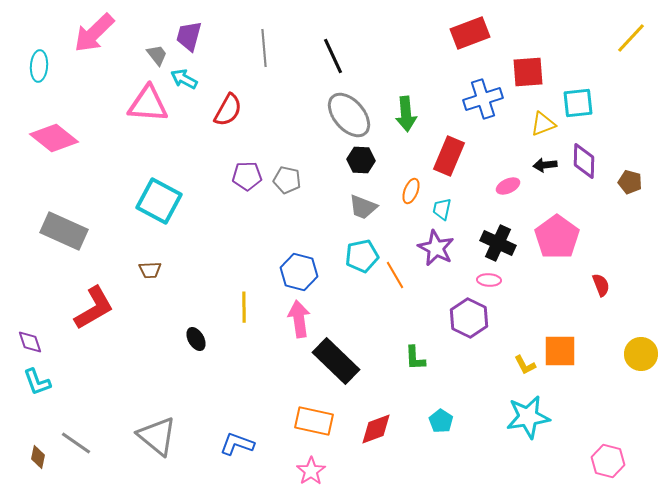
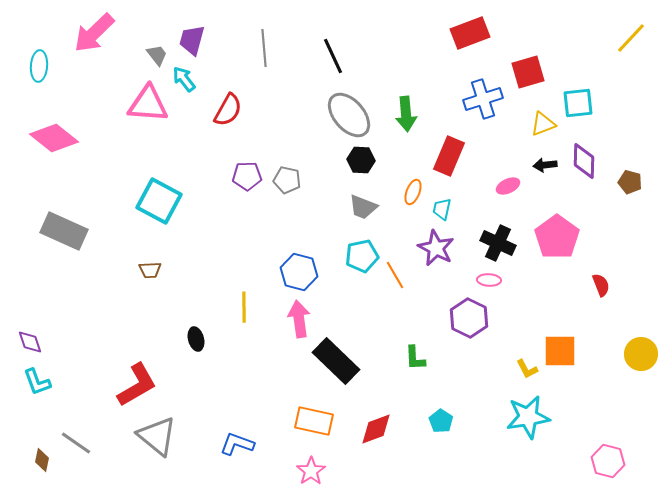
purple trapezoid at (189, 36): moved 3 px right, 4 px down
red square at (528, 72): rotated 12 degrees counterclockwise
cyan arrow at (184, 79): rotated 24 degrees clockwise
orange ellipse at (411, 191): moved 2 px right, 1 px down
red L-shape at (94, 308): moved 43 px right, 77 px down
black ellipse at (196, 339): rotated 15 degrees clockwise
yellow L-shape at (525, 365): moved 2 px right, 4 px down
brown diamond at (38, 457): moved 4 px right, 3 px down
